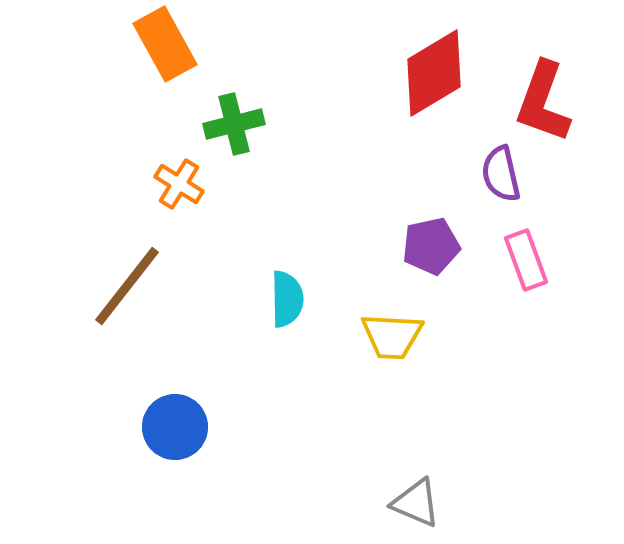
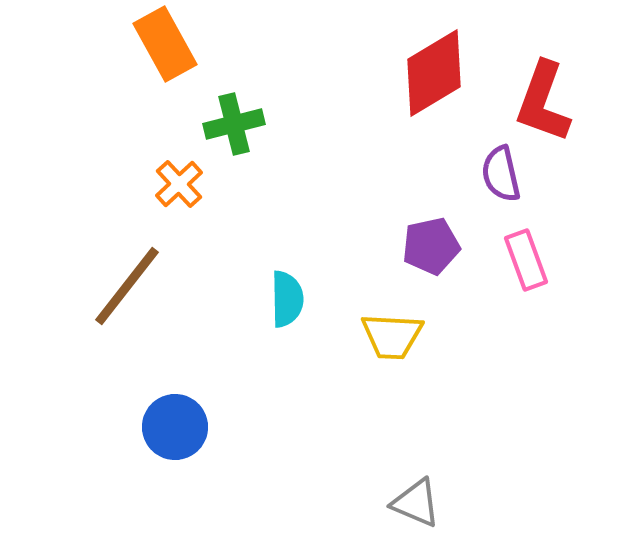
orange cross: rotated 15 degrees clockwise
